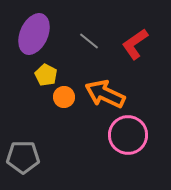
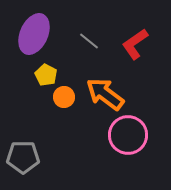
orange arrow: rotated 12 degrees clockwise
